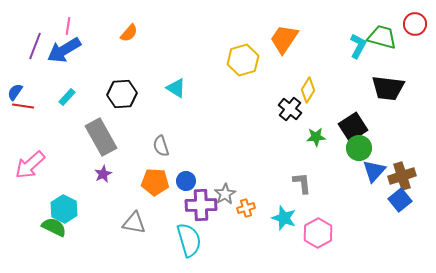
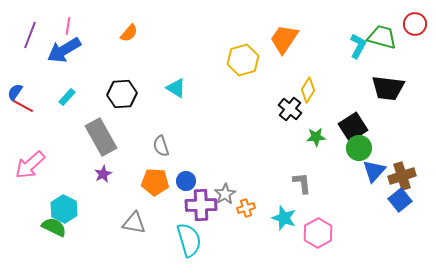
purple line: moved 5 px left, 11 px up
red line: rotated 20 degrees clockwise
